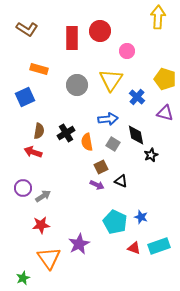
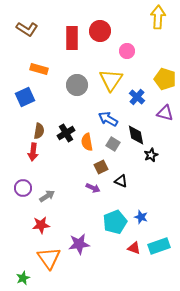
blue arrow: rotated 144 degrees counterclockwise
red arrow: rotated 102 degrees counterclockwise
purple arrow: moved 4 px left, 3 px down
gray arrow: moved 4 px right
cyan pentagon: rotated 25 degrees clockwise
purple star: rotated 20 degrees clockwise
